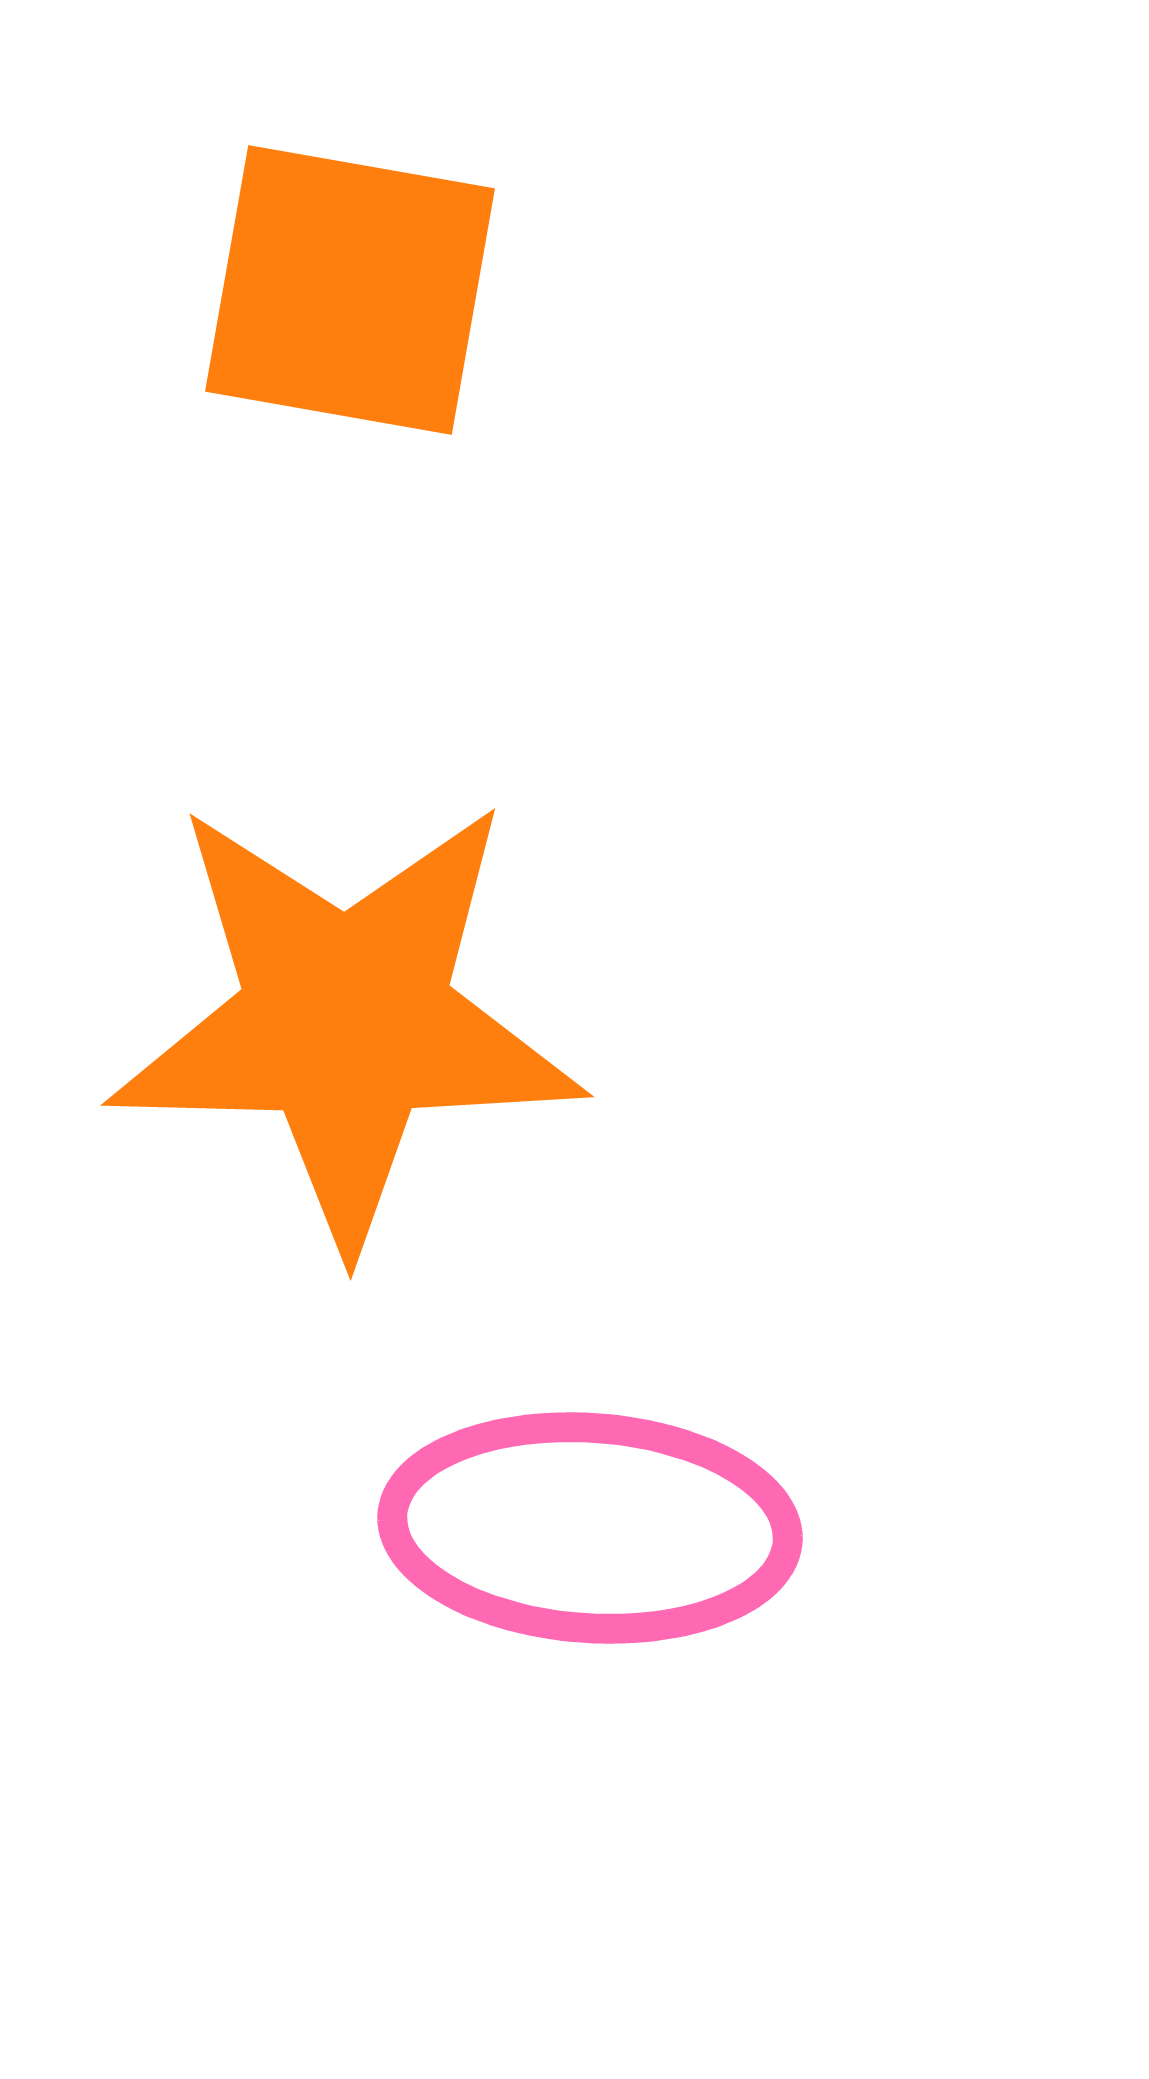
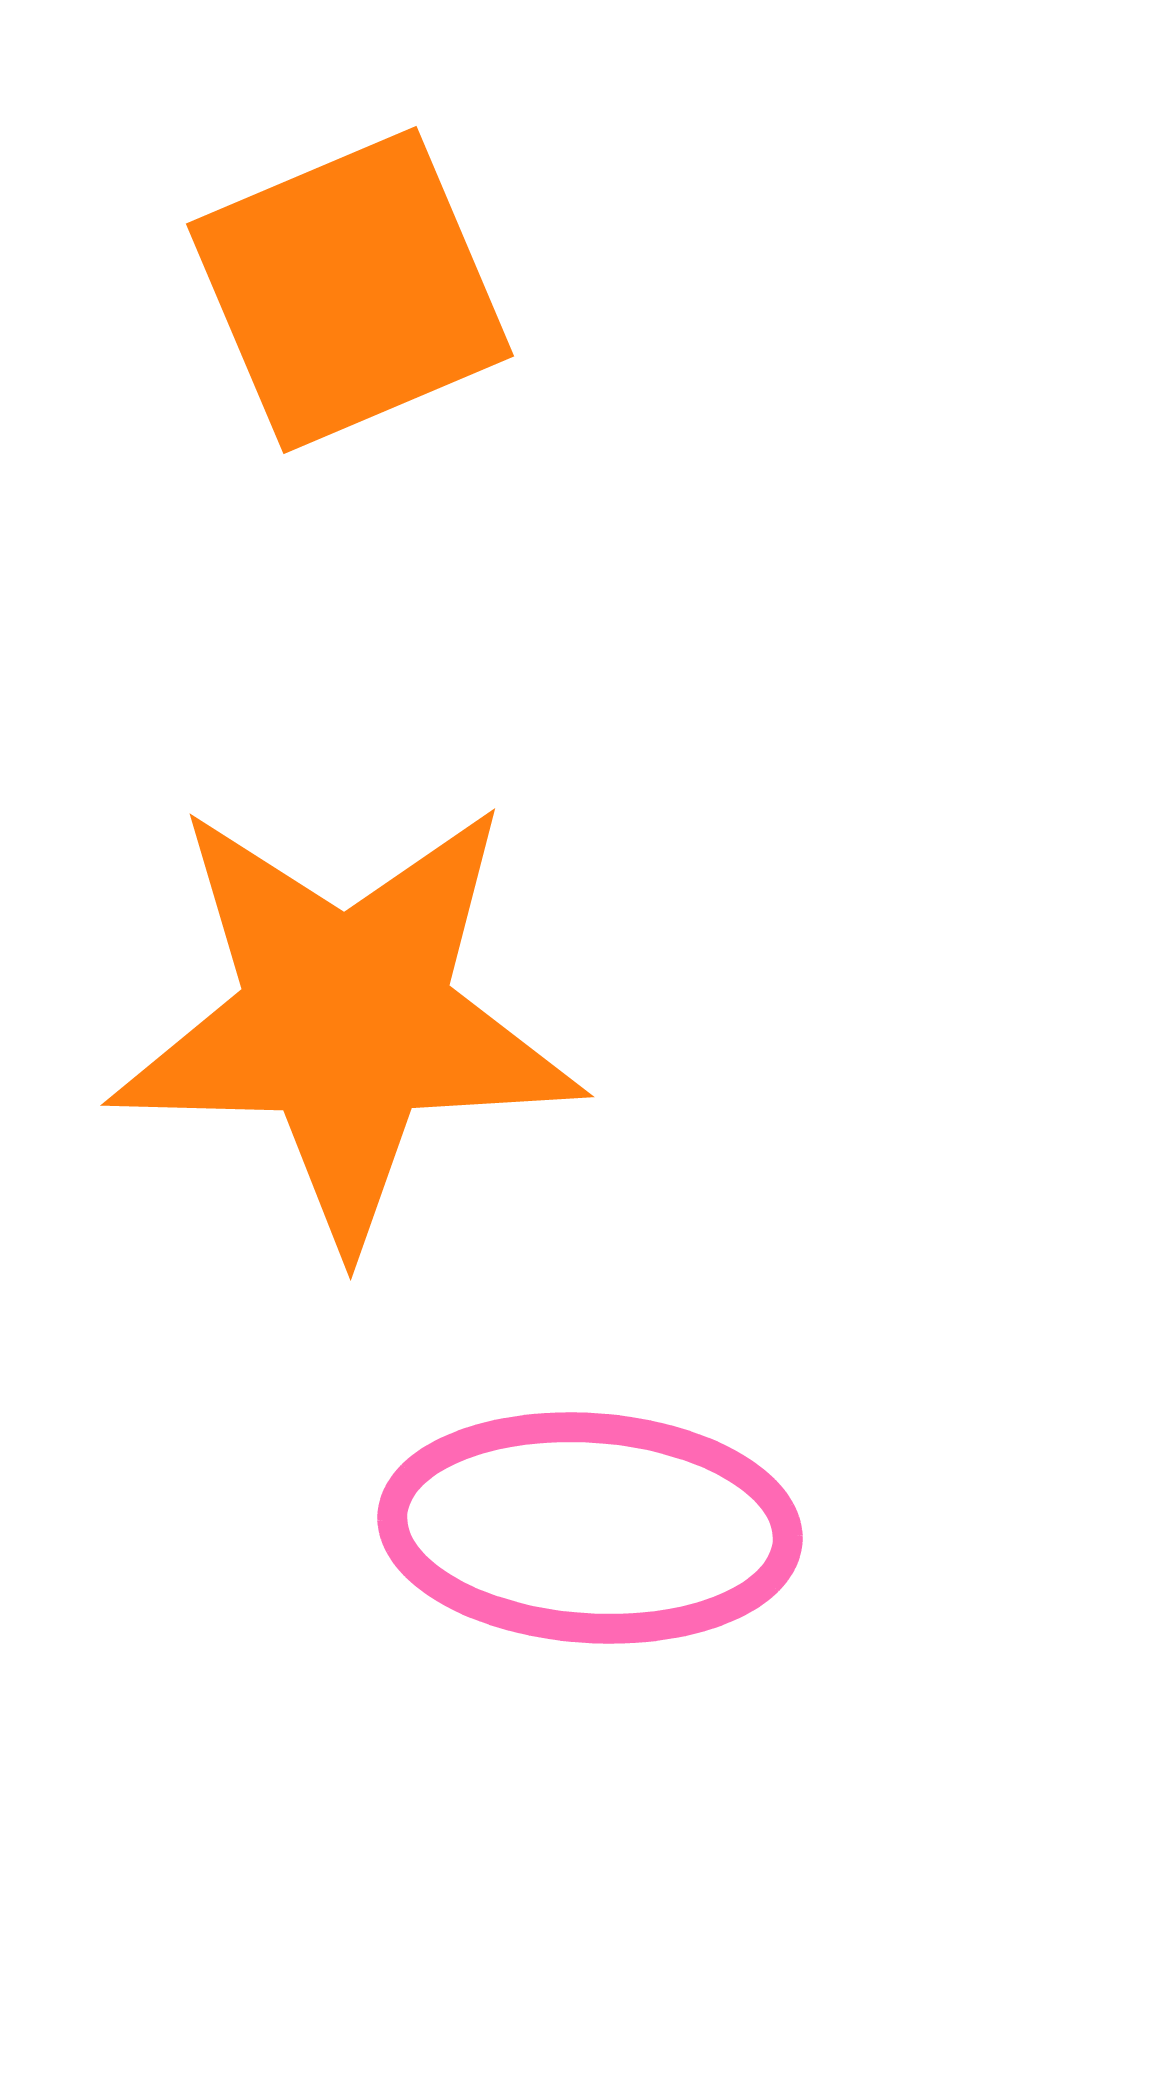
orange square: rotated 33 degrees counterclockwise
